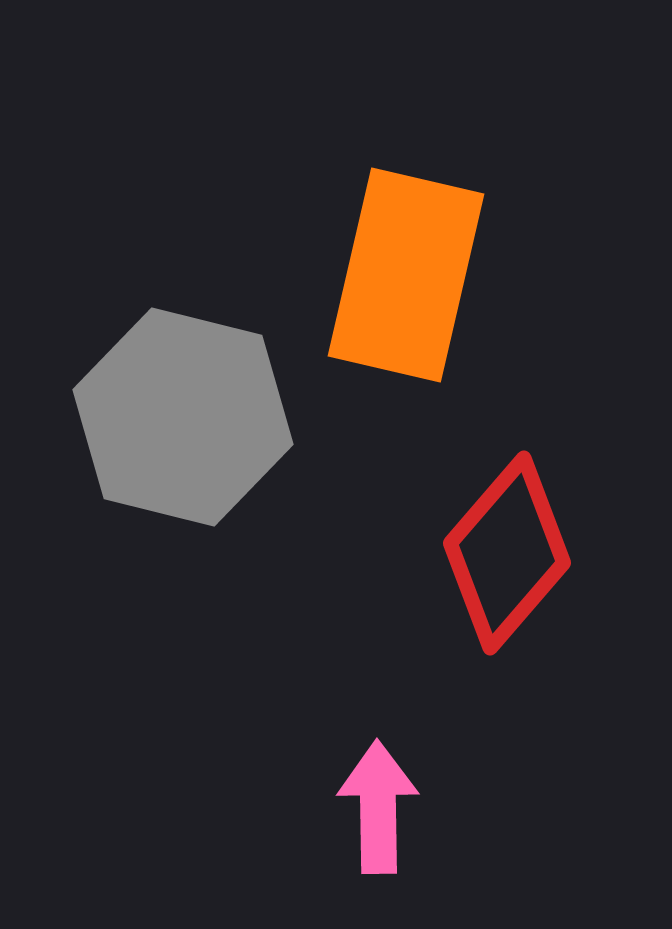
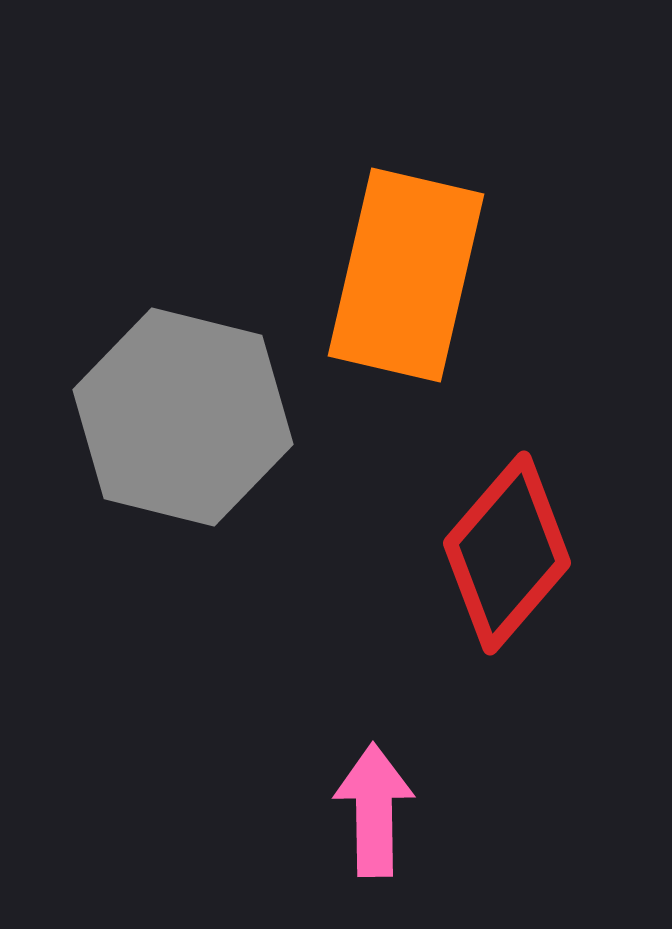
pink arrow: moved 4 px left, 3 px down
